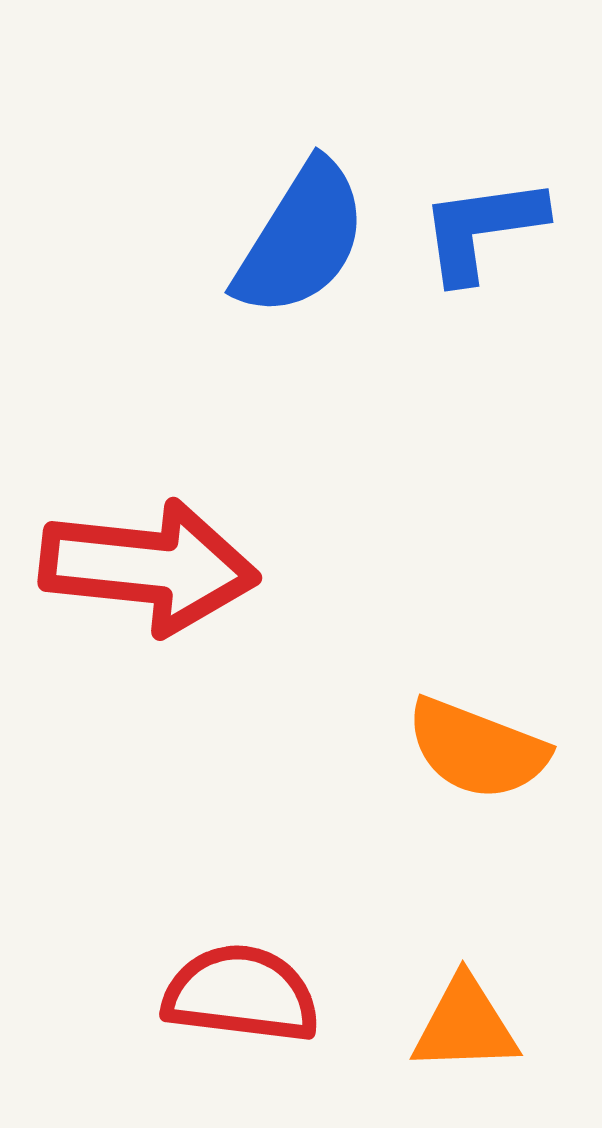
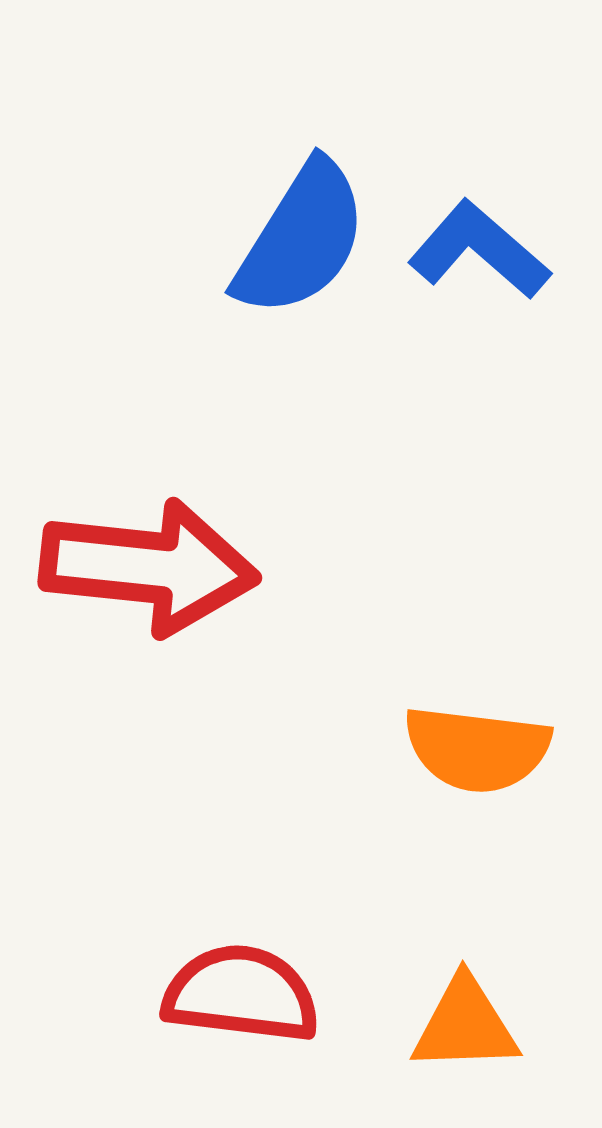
blue L-shape: moved 3 px left, 21 px down; rotated 49 degrees clockwise
orange semicircle: rotated 14 degrees counterclockwise
